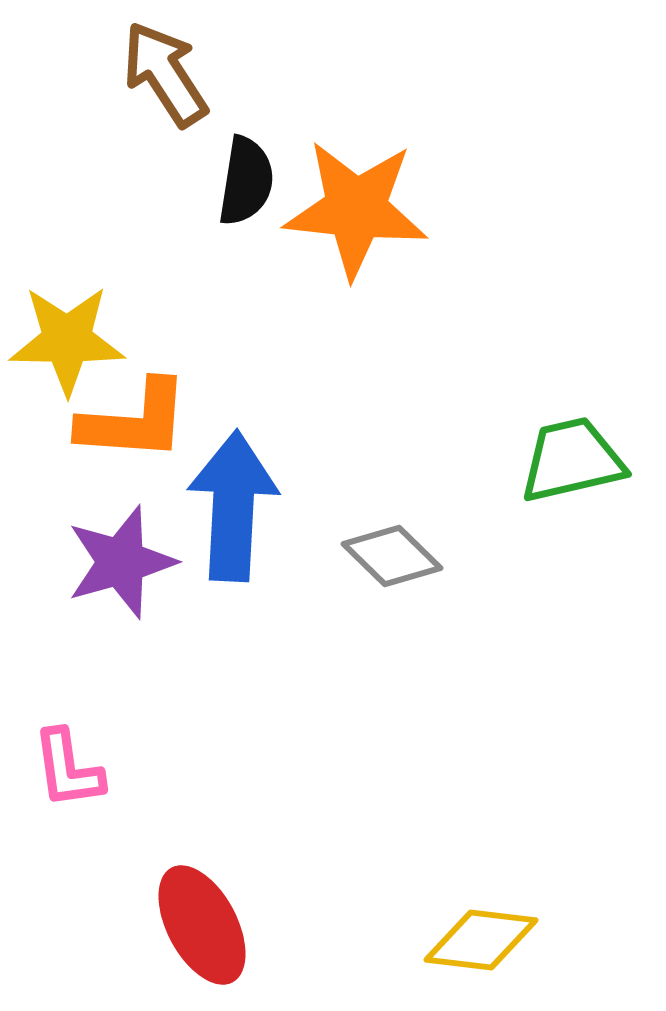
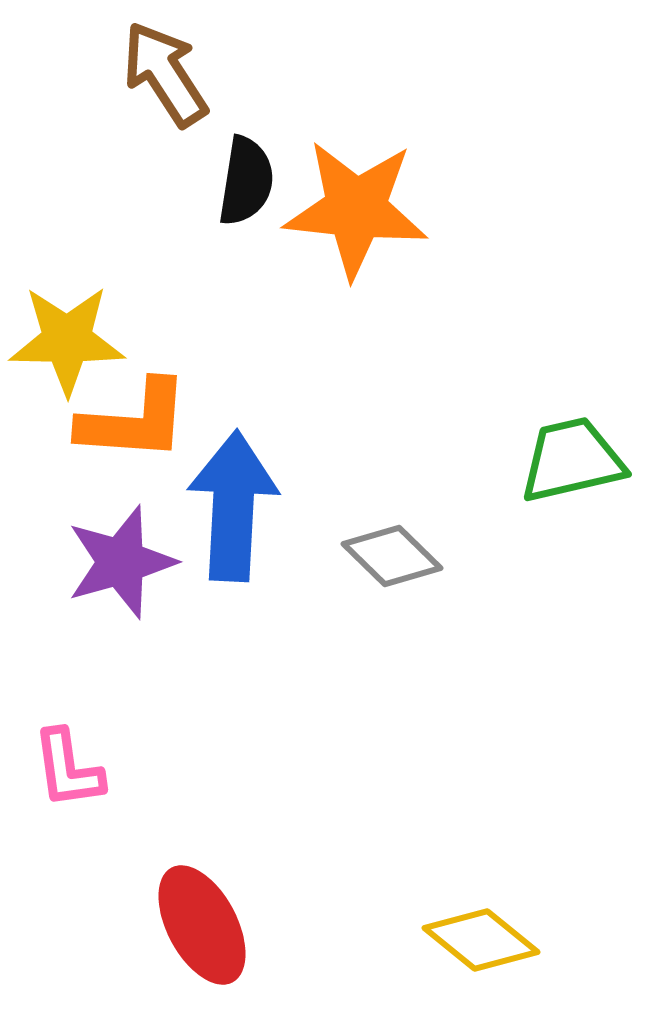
yellow diamond: rotated 32 degrees clockwise
